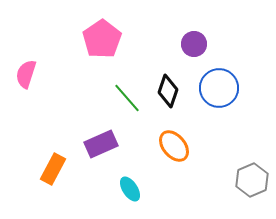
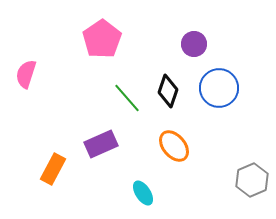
cyan ellipse: moved 13 px right, 4 px down
